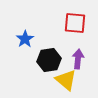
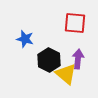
blue star: rotated 24 degrees counterclockwise
black hexagon: rotated 25 degrees counterclockwise
yellow triangle: moved 6 px up
